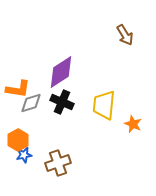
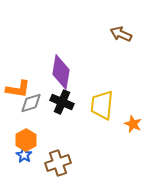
brown arrow: moved 4 px left, 1 px up; rotated 145 degrees clockwise
purple diamond: rotated 48 degrees counterclockwise
yellow trapezoid: moved 2 px left
orange hexagon: moved 8 px right
blue star: rotated 28 degrees counterclockwise
